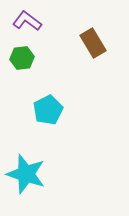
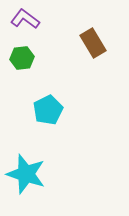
purple L-shape: moved 2 px left, 2 px up
